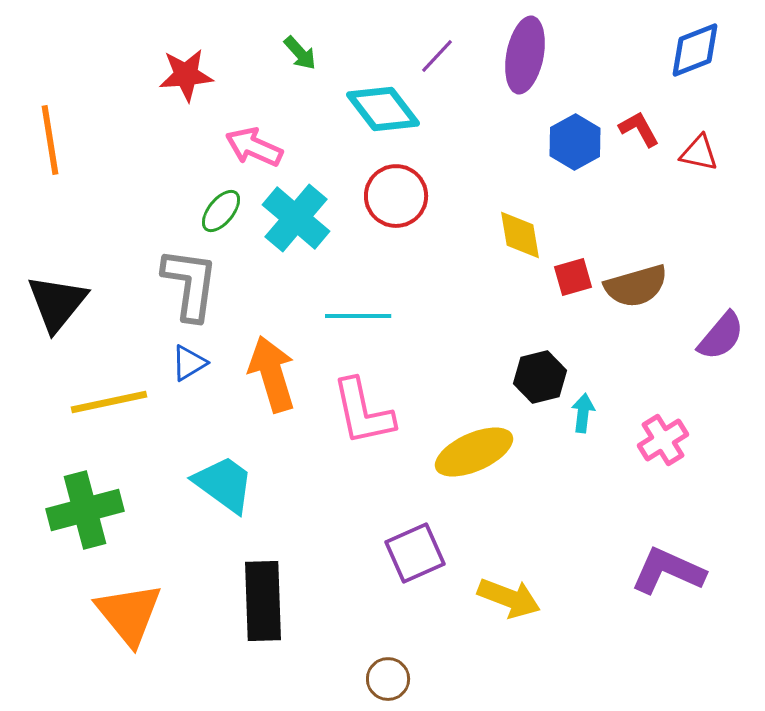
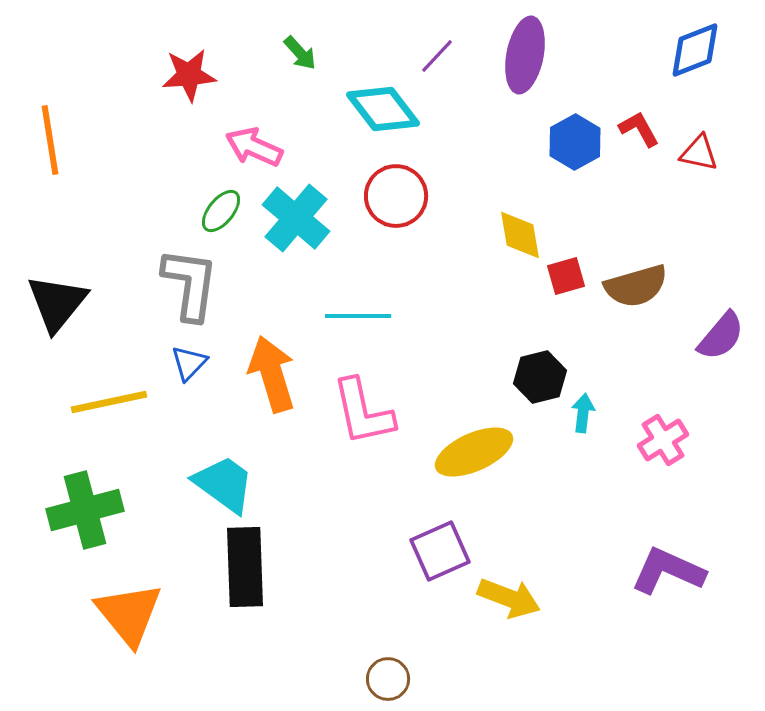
red star: moved 3 px right
red square: moved 7 px left, 1 px up
blue triangle: rotated 15 degrees counterclockwise
purple square: moved 25 px right, 2 px up
black rectangle: moved 18 px left, 34 px up
